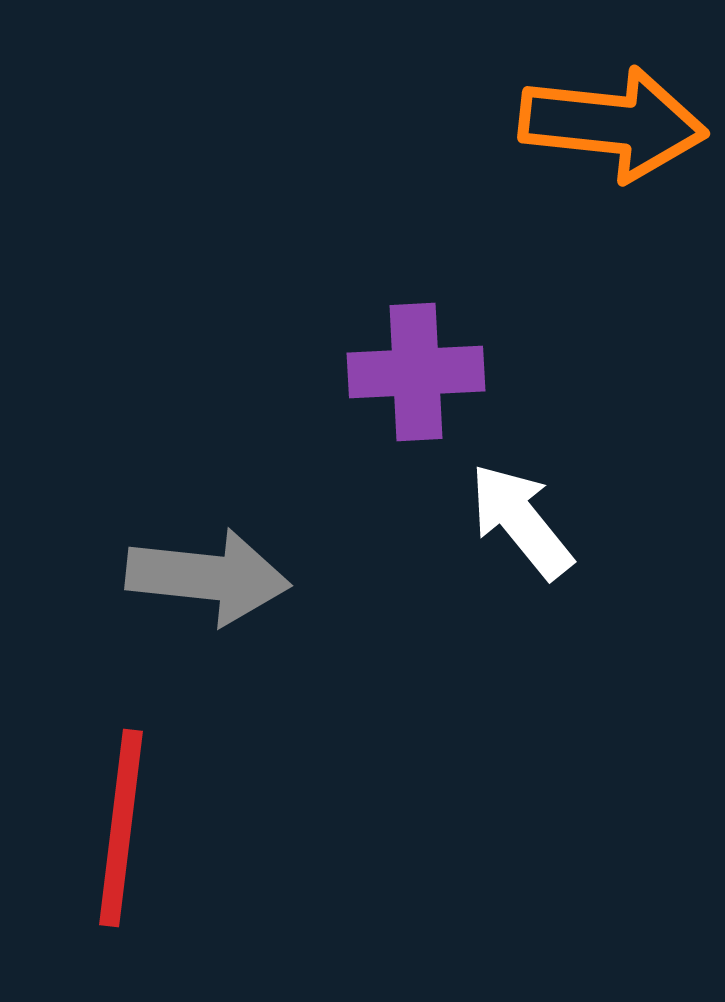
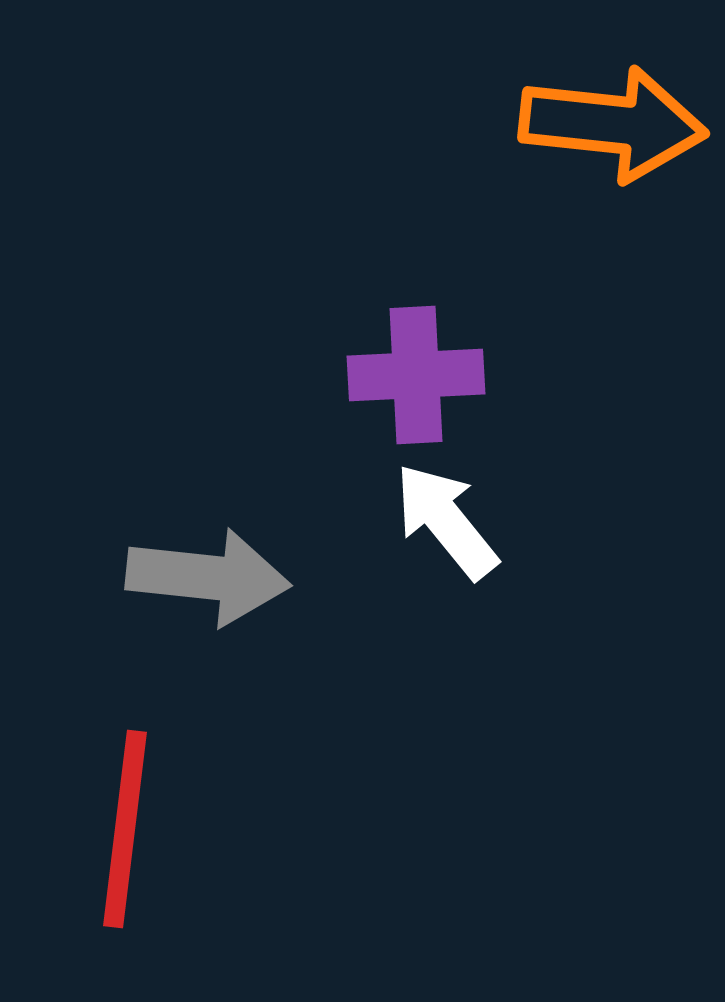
purple cross: moved 3 px down
white arrow: moved 75 px left
red line: moved 4 px right, 1 px down
